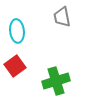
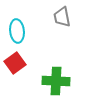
red square: moved 3 px up
green cross: rotated 20 degrees clockwise
